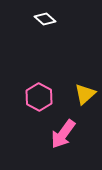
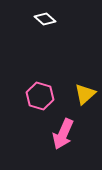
pink hexagon: moved 1 px right, 1 px up; rotated 12 degrees counterclockwise
pink arrow: rotated 12 degrees counterclockwise
